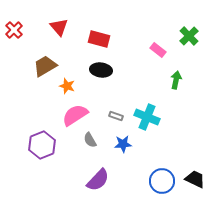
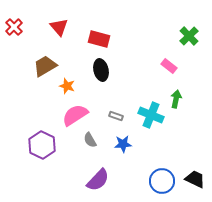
red cross: moved 3 px up
pink rectangle: moved 11 px right, 16 px down
black ellipse: rotated 70 degrees clockwise
green arrow: moved 19 px down
cyan cross: moved 4 px right, 2 px up
purple hexagon: rotated 12 degrees counterclockwise
